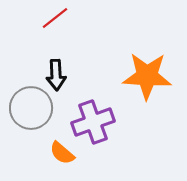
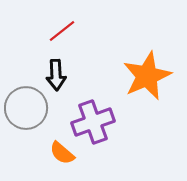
red line: moved 7 px right, 13 px down
orange star: rotated 27 degrees counterclockwise
gray circle: moved 5 px left
